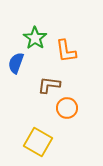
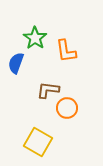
brown L-shape: moved 1 px left, 5 px down
